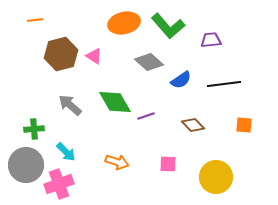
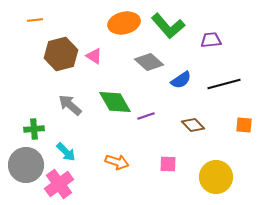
black line: rotated 8 degrees counterclockwise
pink cross: rotated 16 degrees counterclockwise
